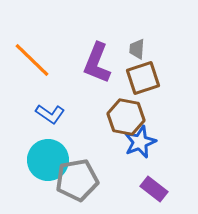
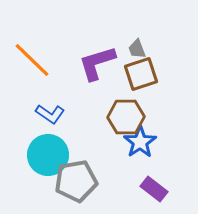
gray trapezoid: rotated 25 degrees counterclockwise
purple L-shape: rotated 51 degrees clockwise
brown square: moved 2 px left, 4 px up
brown hexagon: rotated 12 degrees counterclockwise
blue star: rotated 12 degrees counterclockwise
cyan circle: moved 5 px up
gray pentagon: moved 1 px left, 1 px down
